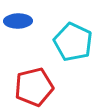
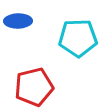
cyan pentagon: moved 5 px right, 4 px up; rotated 27 degrees counterclockwise
